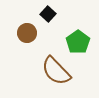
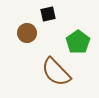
black square: rotated 35 degrees clockwise
brown semicircle: moved 1 px down
